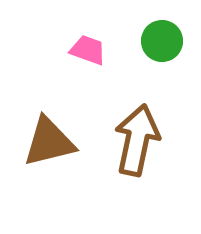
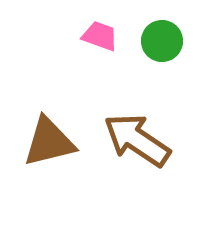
pink trapezoid: moved 12 px right, 14 px up
brown arrow: rotated 68 degrees counterclockwise
